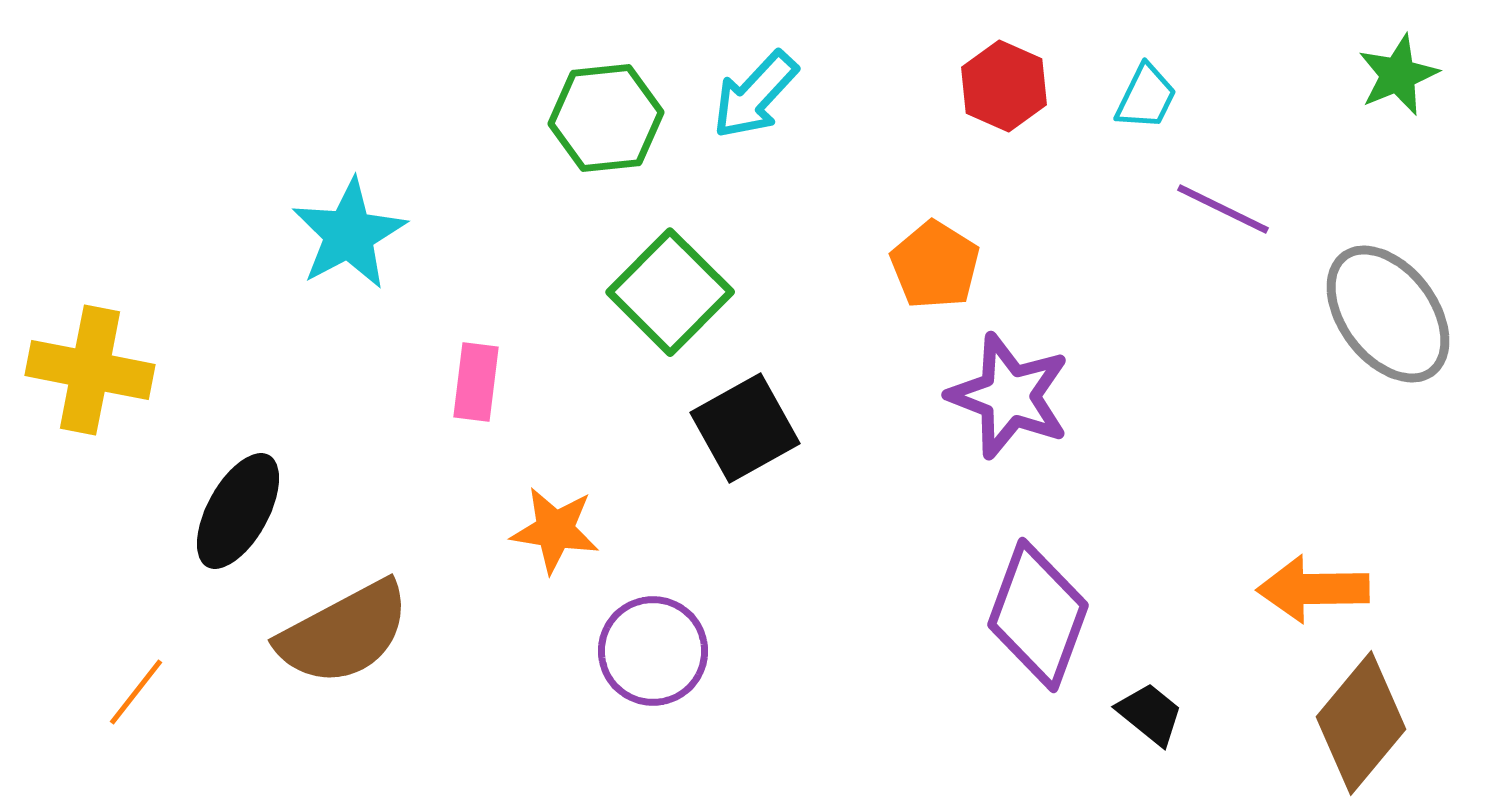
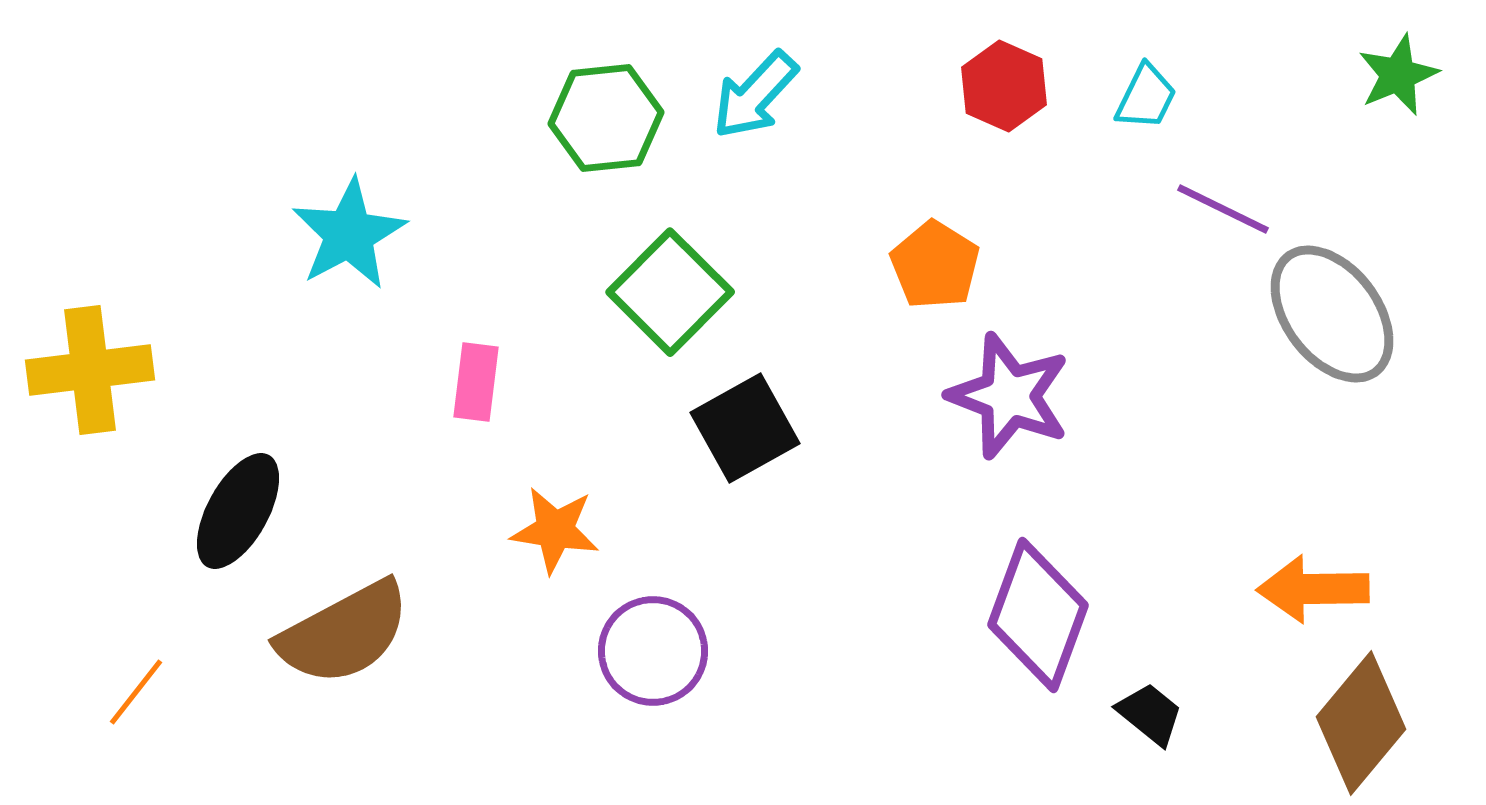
gray ellipse: moved 56 px left
yellow cross: rotated 18 degrees counterclockwise
